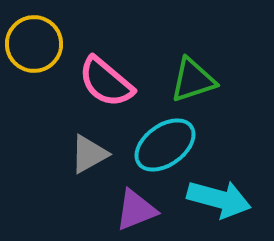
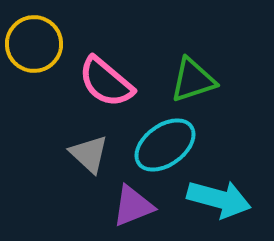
gray triangle: rotated 48 degrees counterclockwise
purple triangle: moved 3 px left, 4 px up
